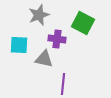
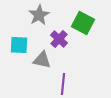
gray star: rotated 10 degrees counterclockwise
purple cross: moved 2 px right; rotated 36 degrees clockwise
gray triangle: moved 2 px left, 1 px down
